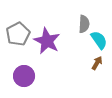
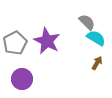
gray semicircle: moved 3 px right, 2 px up; rotated 48 degrees counterclockwise
gray pentagon: moved 3 px left, 9 px down
cyan semicircle: moved 3 px left, 2 px up; rotated 24 degrees counterclockwise
purple circle: moved 2 px left, 3 px down
